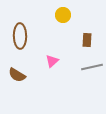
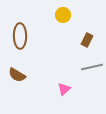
brown rectangle: rotated 24 degrees clockwise
pink triangle: moved 12 px right, 28 px down
